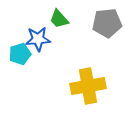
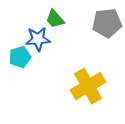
green trapezoid: moved 4 px left
cyan pentagon: moved 3 px down
yellow cross: rotated 20 degrees counterclockwise
